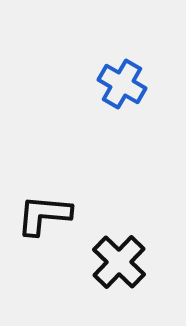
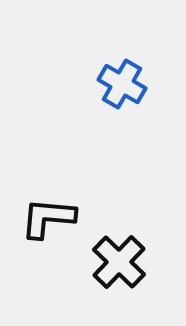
black L-shape: moved 4 px right, 3 px down
